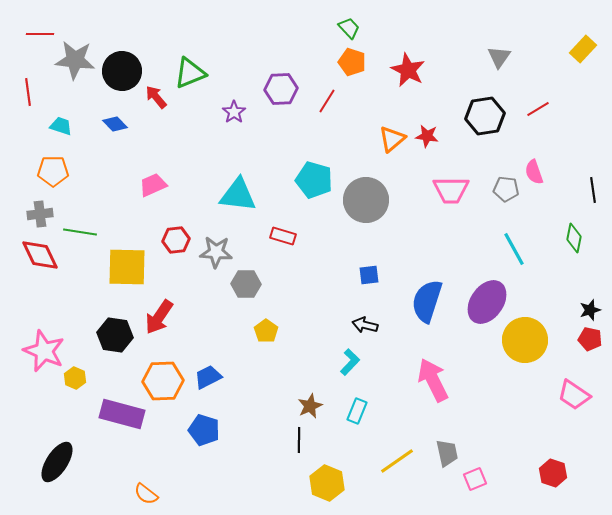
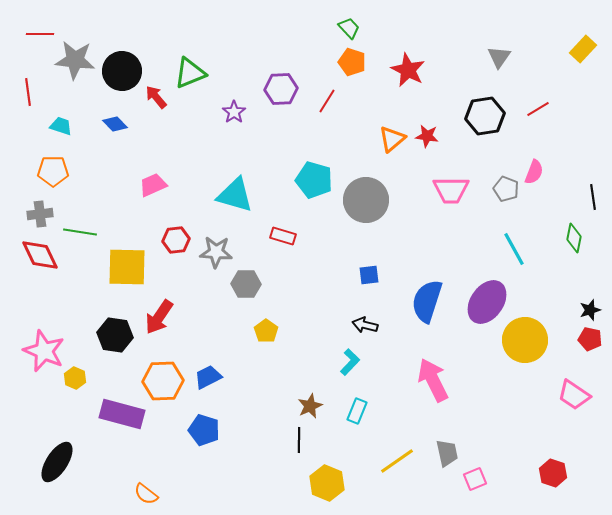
pink semicircle at (534, 172): rotated 140 degrees counterclockwise
gray pentagon at (506, 189): rotated 15 degrees clockwise
black line at (593, 190): moved 7 px down
cyan triangle at (238, 195): moved 3 px left; rotated 9 degrees clockwise
